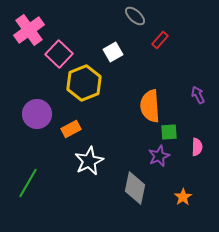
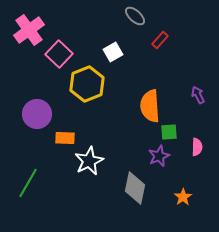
yellow hexagon: moved 3 px right, 1 px down
orange rectangle: moved 6 px left, 9 px down; rotated 30 degrees clockwise
